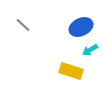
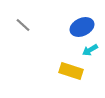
blue ellipse: moved 1 px right
